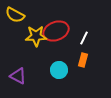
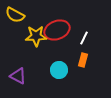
red ellipse: moved 1 px right, 1 px up
